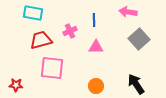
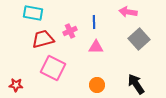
blue line: moved 2 px down
red trapezoid: moved 2 px right, 1 px up
pink square: moved 1 px right; rotated 20 degrees clockwise
orange circle: moved 1 px right, 1 px up
